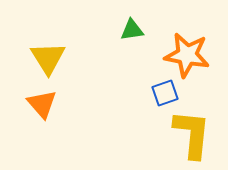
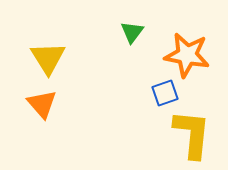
green triangle: moved 2 px down; rotated 45 degrees counterclockwise
